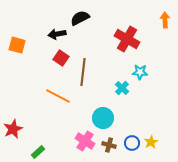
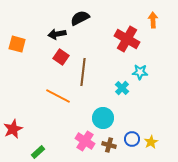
orange arrow: moved 12 px left
orange square: moved 1 px up
red square: moved 1 px up
blue circle: moved 4 px up
